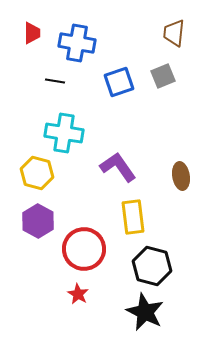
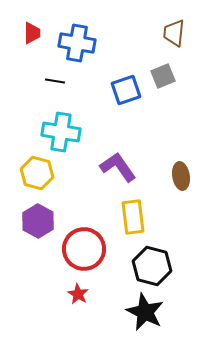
blue square: moved 7 px right, 8 px down
cyan cross: moved 3 px left, 1 px up
